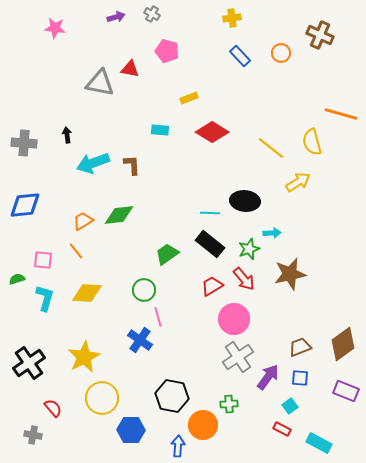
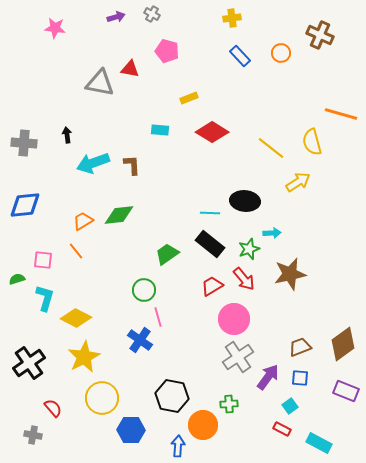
yellow diamond at (87, 293): moved 11 px left, 25 px down; rotated 24 degrees clockwise
